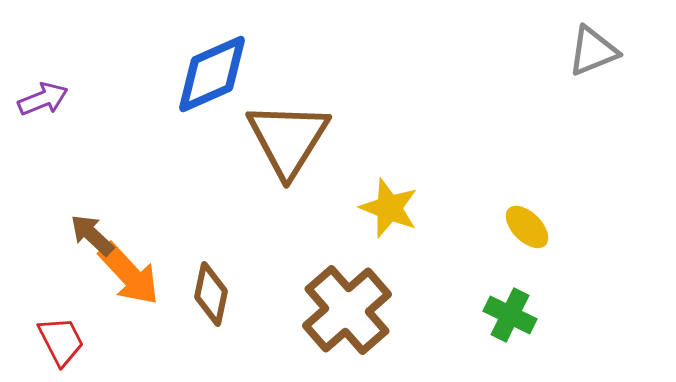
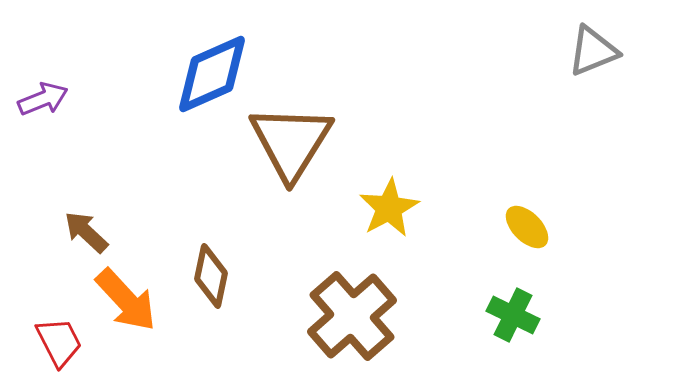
brown triangle: moved 3 px right, 3 px down
yellow star: rotated 22 degrees clockwise
brown arrow: moved 6 px left, 3 px up
orange arrow: moved 3 px left, 26 px down
brown diamond: moved 18 px up
brown cross: moved 5 px right, 6 px down
green cross: moved 3 px right
red trapezoid: moved 2 px left, 1 px down
